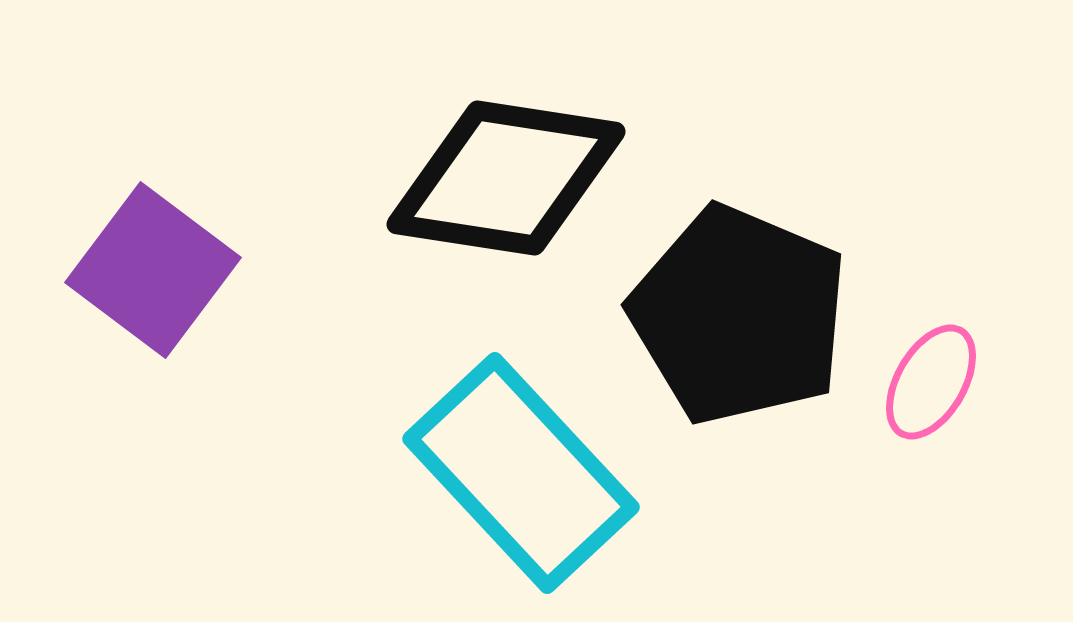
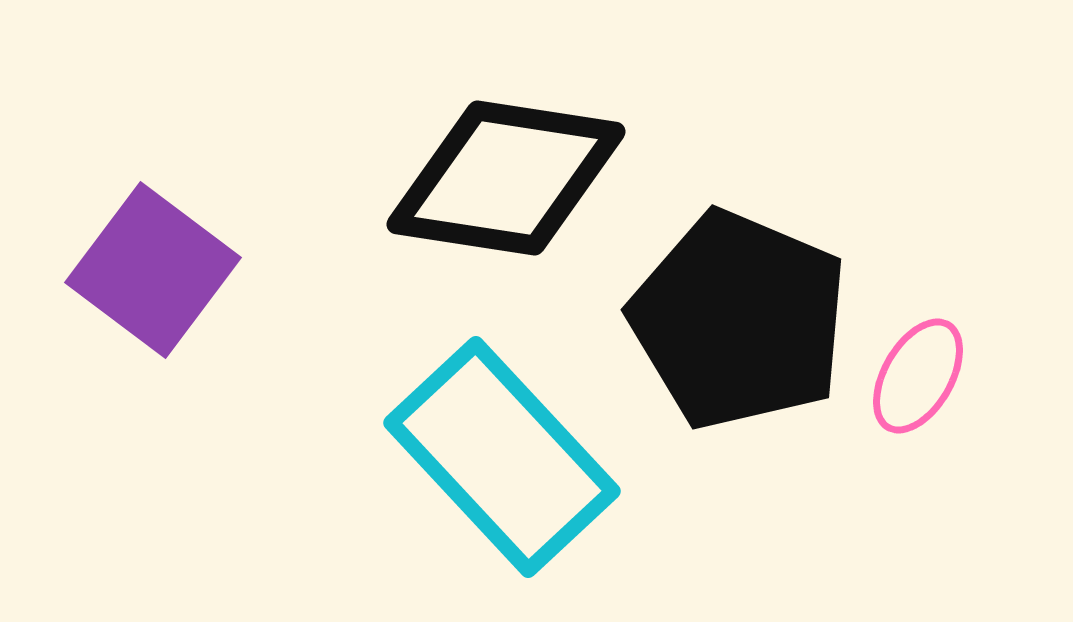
black pentagon: moved 5 px down
pink ellipse: moved 13 px left, 6 px up
cyan rectangle: moved 19 px left, 16 px up
